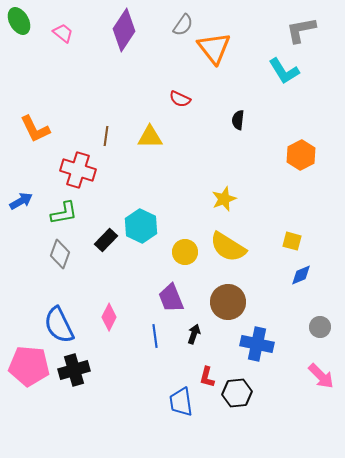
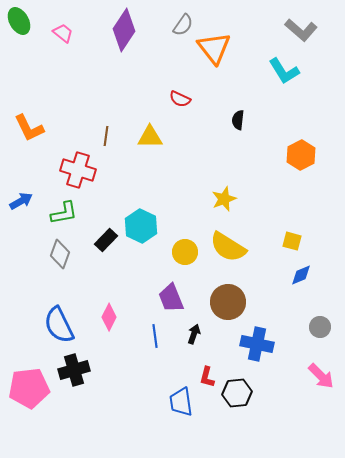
gray L-shape: rotated 128 degrees counterclockwise
orange L-shape: moved 6 px left, 1 px up
pink pentagon: moved 22 px down; rotated 12 degrees counterclockwise
